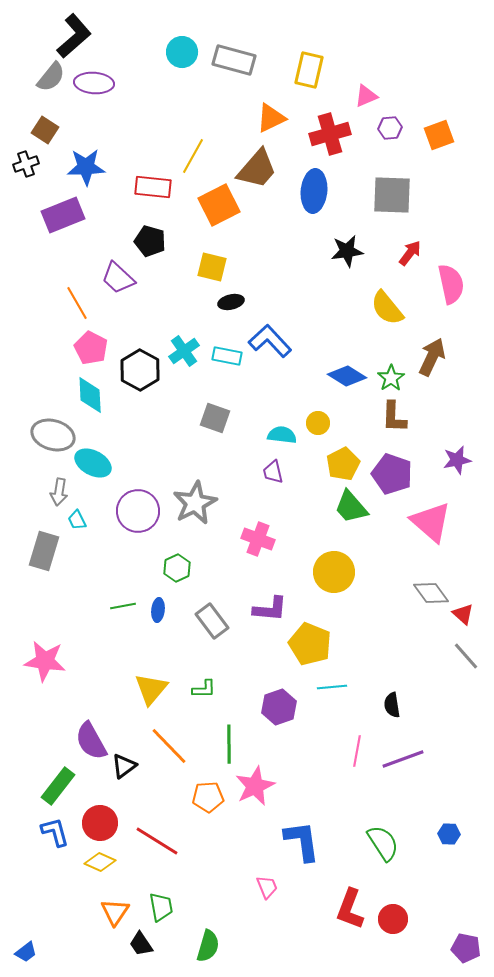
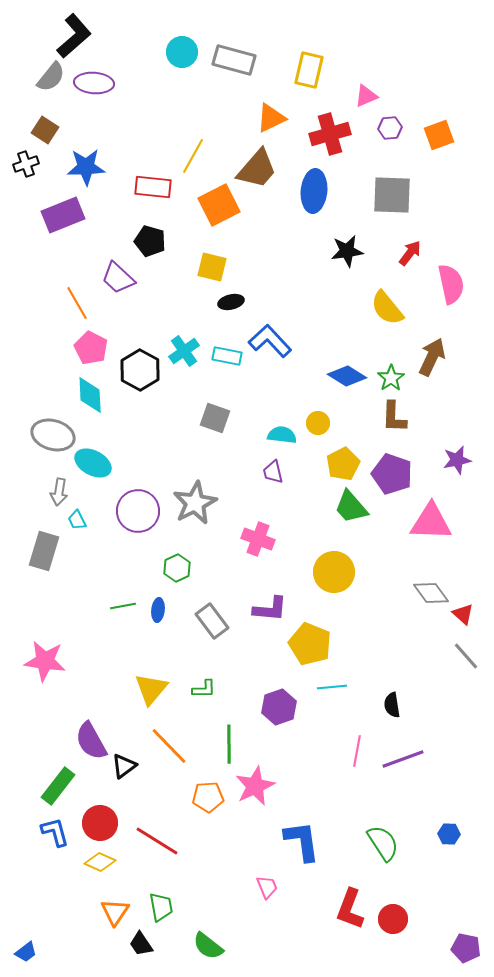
pink triangle at (431, 522): rotated 39 degrees counterclockwise
green semicircle at (208, 946): rotated 112 degrees clockwise
